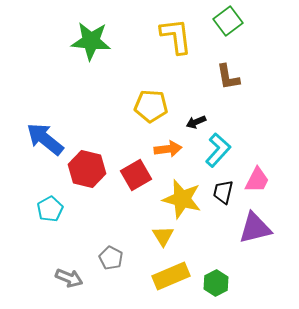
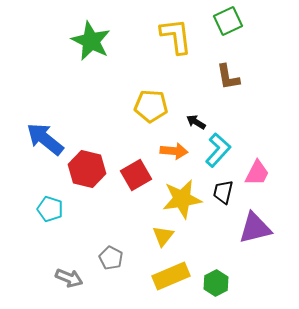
green square: rotated 12 degrees clockwise
green star: rotated 21 degrees clockwise
black arrow: rotated 54 degrees clockwise
orange arrow: moved 6 px right, 2 px down; rotated 12 degrees clockwise
pink trapezoid: moved 7 px up
yellow star: rotated 24 degrees counterclockwise
cyan pentagon: rotated 25 degrees counterclockwise
yellow triangle: rotated 10 degrees clockwise
